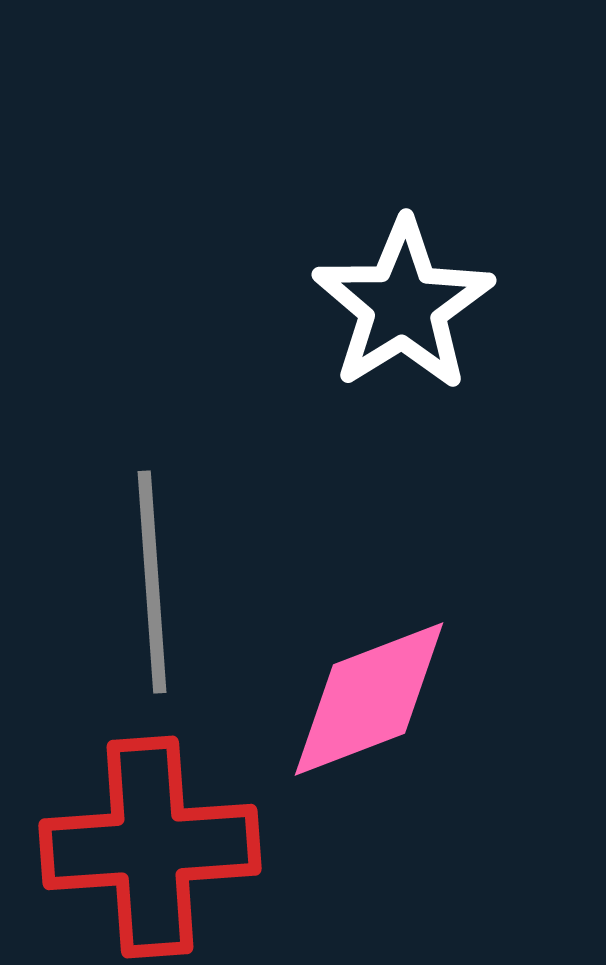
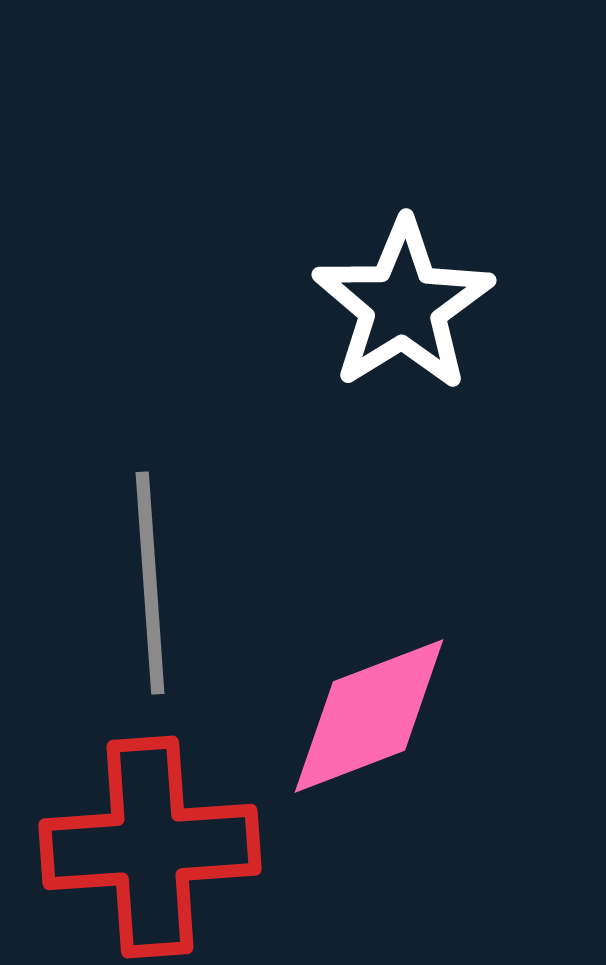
gray line: moved 2 px left, 1 px down
pink diamond: moved 17 px down
